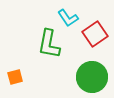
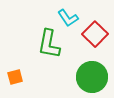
red square: rotated 10 degrees counterclockwise
